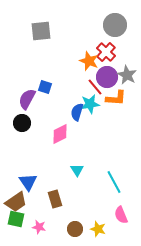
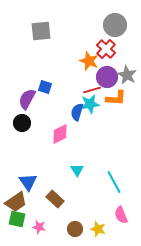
red cross: moved 3 px up
red line: moved 3 px left, 3 px down; rotated 66 degrees counterclockwise
brown rectangle: rotated 30 degrees counterclockwise
green square: moved 1 px right
